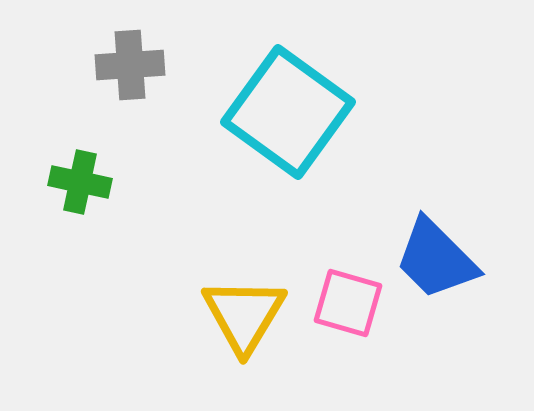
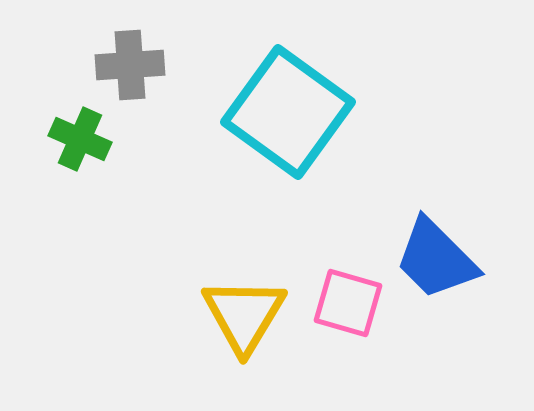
green cross: moved 43 px up; rotated 12 degrees clockwise
